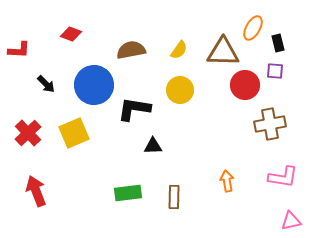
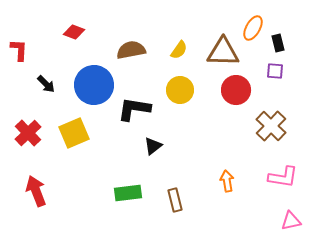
red diamond: moved 3 px right, 2 px up
red L-shape: rotated 90 degrees counterclockwise
red circle: moved 9 px left, 5 px down
brown cross: moved 1 px right, 2 px down; rotated 36 degrees counterclockwise
black triangle: rotated 36 degrees counterclockwise
brown rectangle: moved 1 px right, 3 px down; rotated 15 degrees counterclockwise
